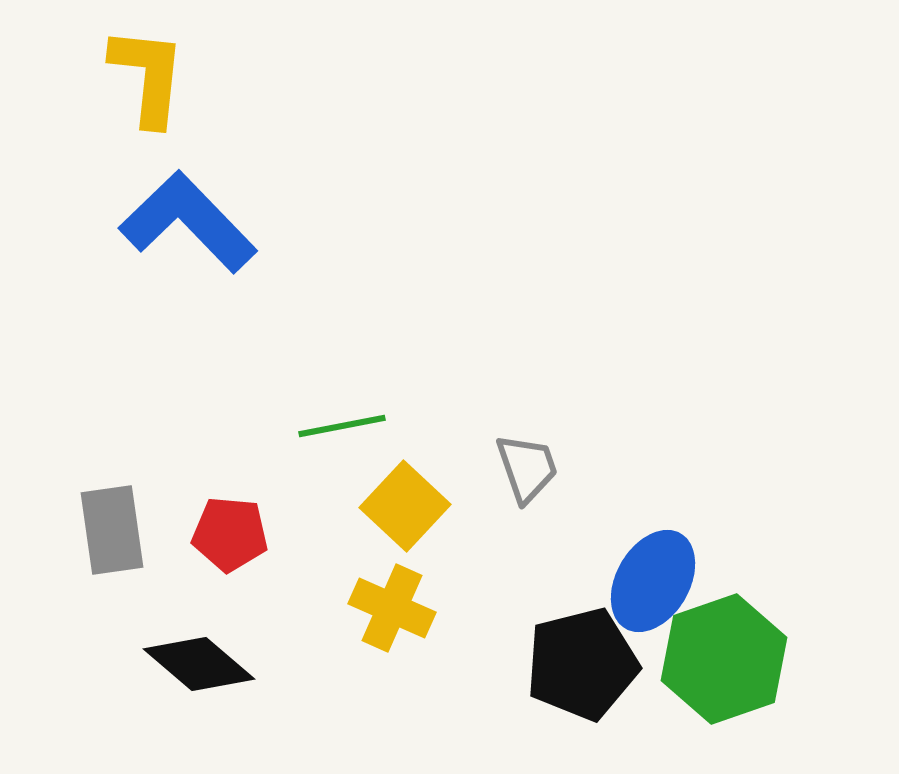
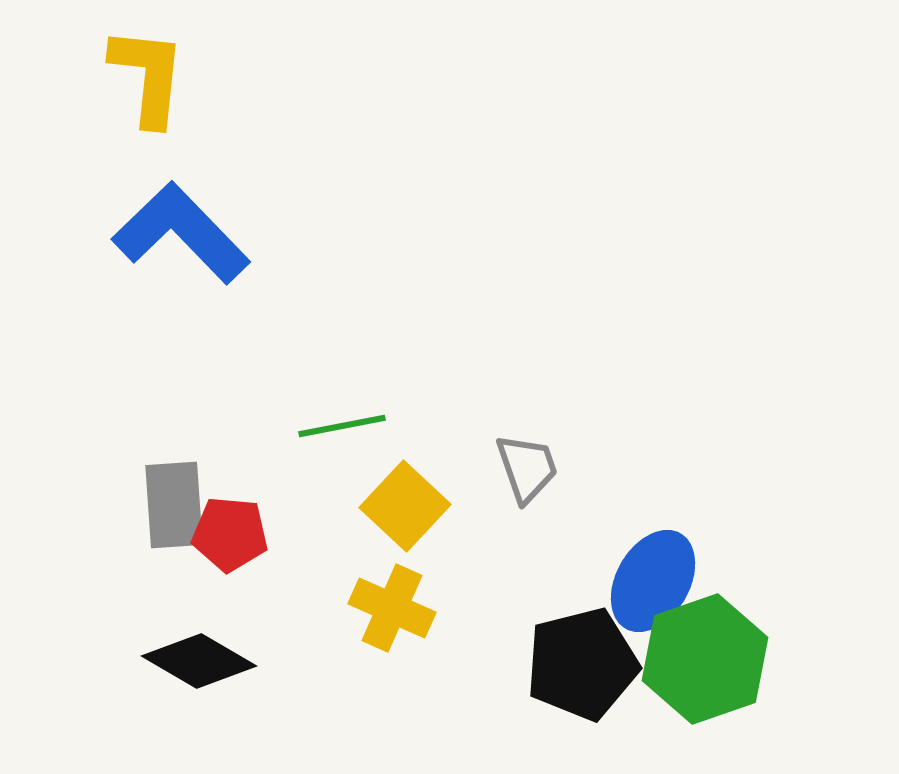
blue L-shape: moved 7 px left, 11 px down
gray rectangle: moved 62 px right, 25 px up; rotated 4 degrees clockwise
green hexagon: moved 19 px left
black diamond: moved 3 px up; rotated 10 degrees counterclockwise
